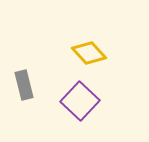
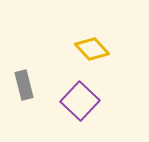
yellow diamond: moved 3 px right, 4 px up
